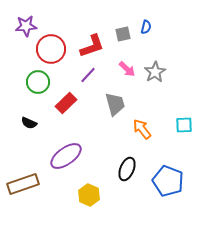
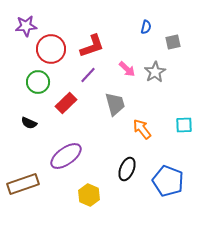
gray square: moved 50 px right, 8 px down
